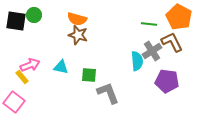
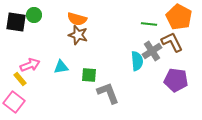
black square: moved 1 px down
cyan triangle: rotated 21 degrees counterclockwise
yellow rectangle: moved 2 px left, 2 px down
purple pentagon: moved 9 px right, 1 px up
